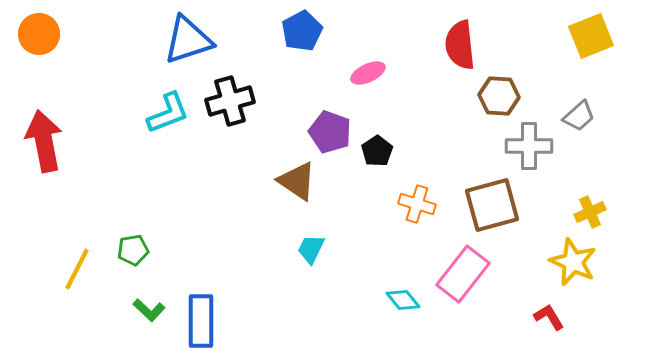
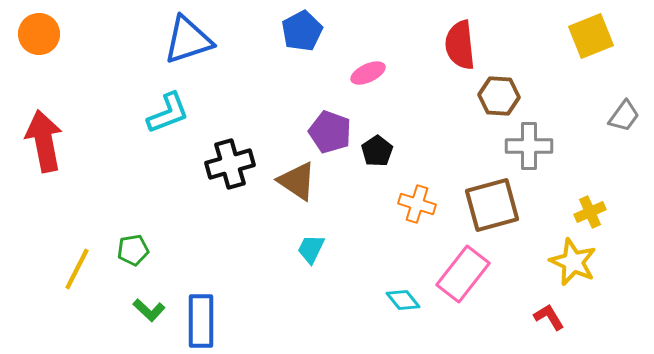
black cross: moved 63 px down
gray trapezoid: moved 45 px right; rotated 12 degrees counterclockwise
